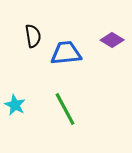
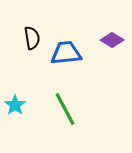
black semicircle: moved 1 px left, 2 px down
cyan star: rotated 10 degrees clockwise
